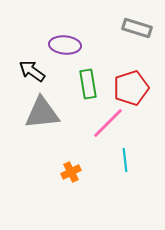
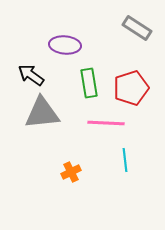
gray rectangle: rotated 16 degrees clockwise
black arrow: moved 1 px left, 4 px down
green rectangle: moved 1 px right, 1 px up
pink line: moved 2 px left; rotated 48 degrees clockwise
